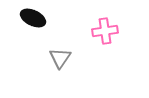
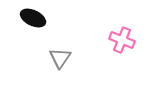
pink cross: moved 17 px right, 9 px down; rotated 30 degrees clockwise
